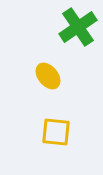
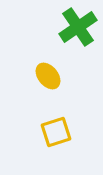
yellow square: rotated 24 degrees counterclockwise
